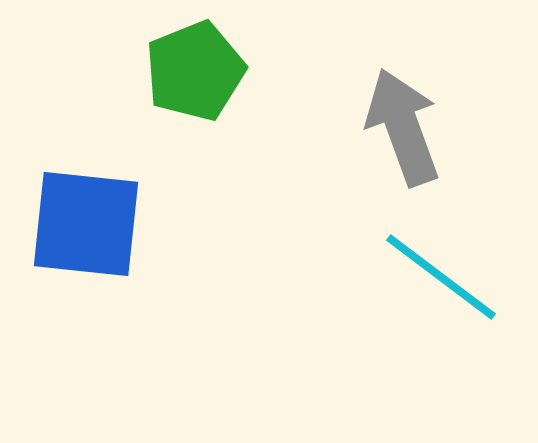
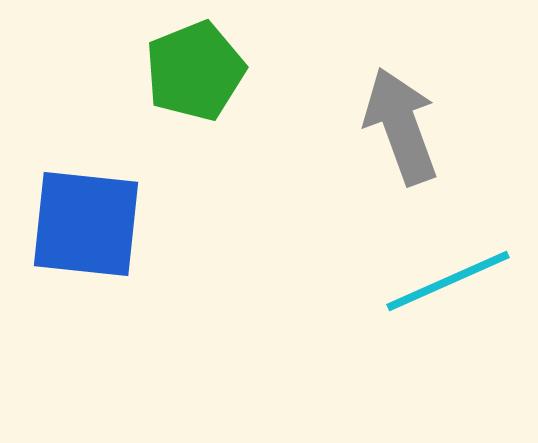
gray arrow: moved 2 px left, 1 px up
cyan line: moved 7 px right, 4 px down; rotated 61 degrees counterclockwise
